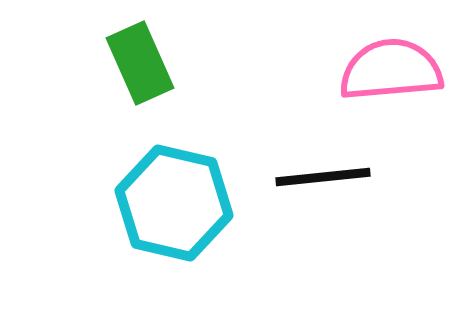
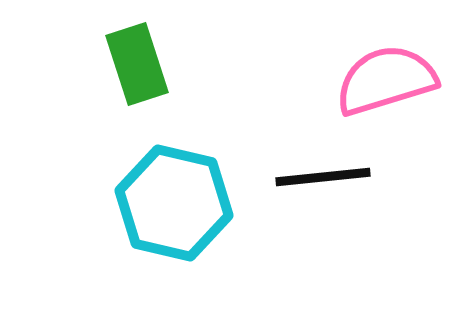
green rectangle: moved 3 px left, 1 px down; rotated 6 degrees clockwise
pink semicircle: moved 5 px left, 10 px down; rotated 12 degrees counterclockwise
